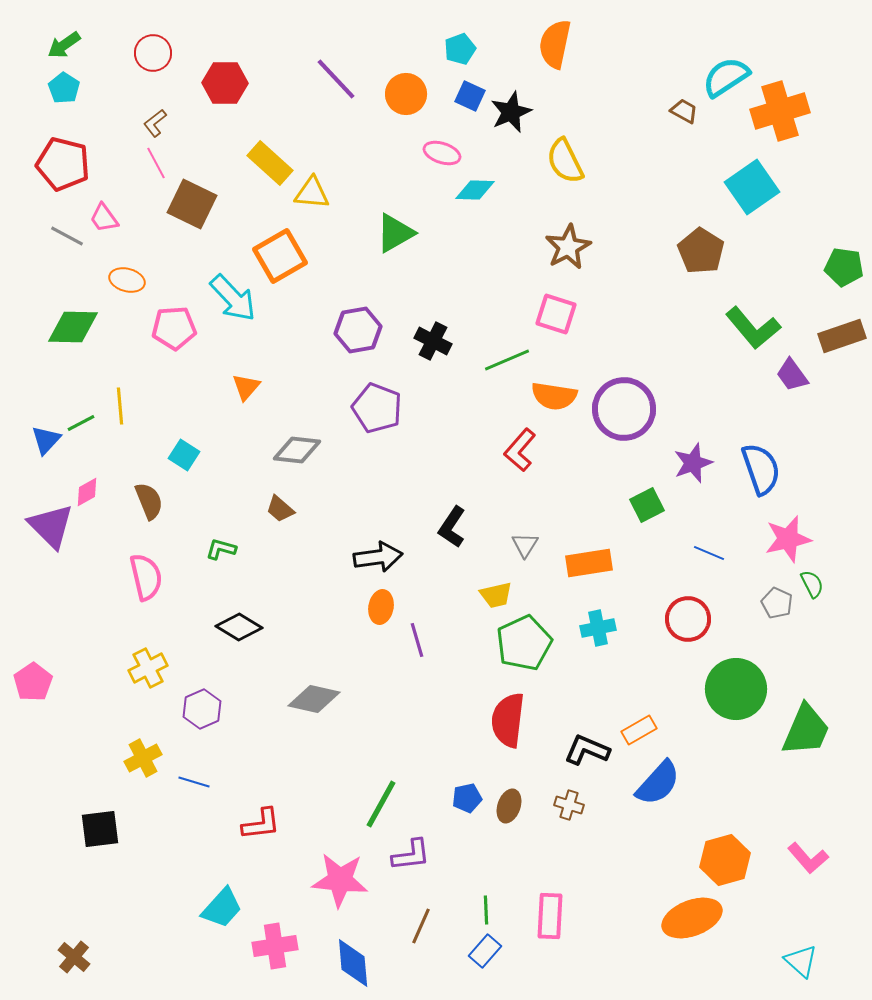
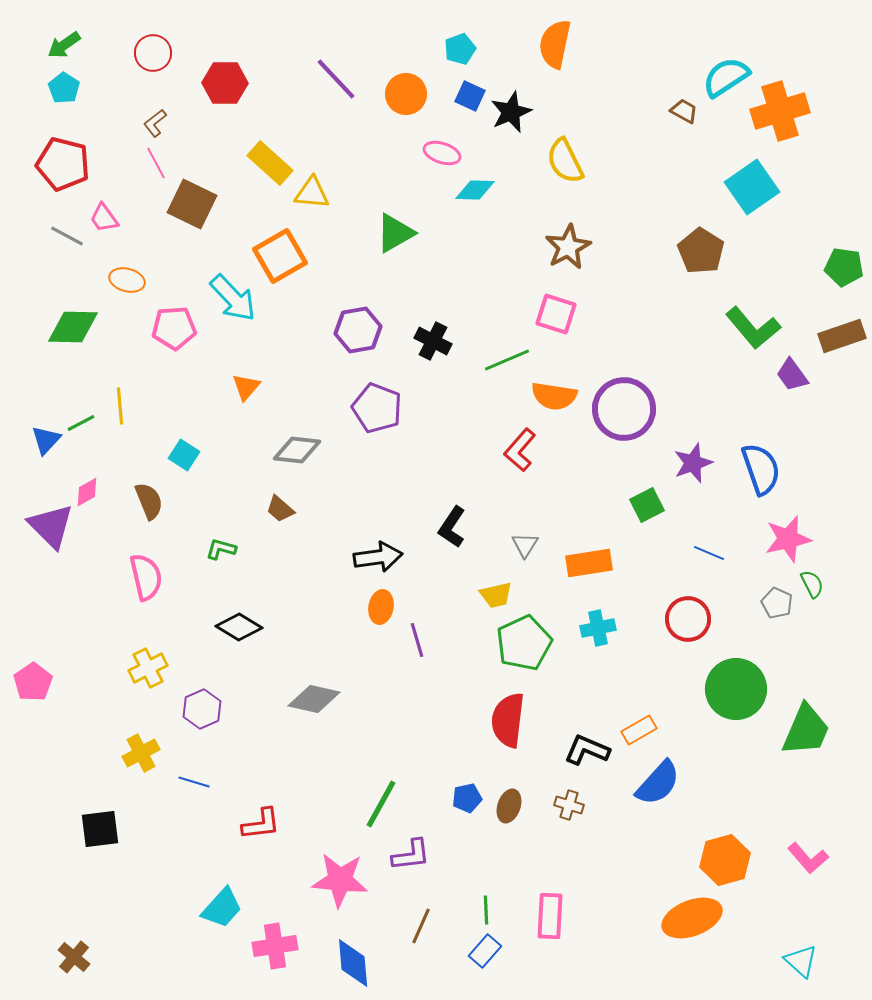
yellow cross at (143, 758): moved 2 px left, 5 px up
